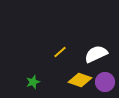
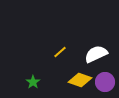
green star: rotated 16 degrees counterclockwise
